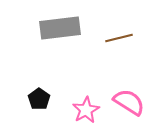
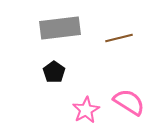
black pentagon: moved 15 px right, 27 px up
